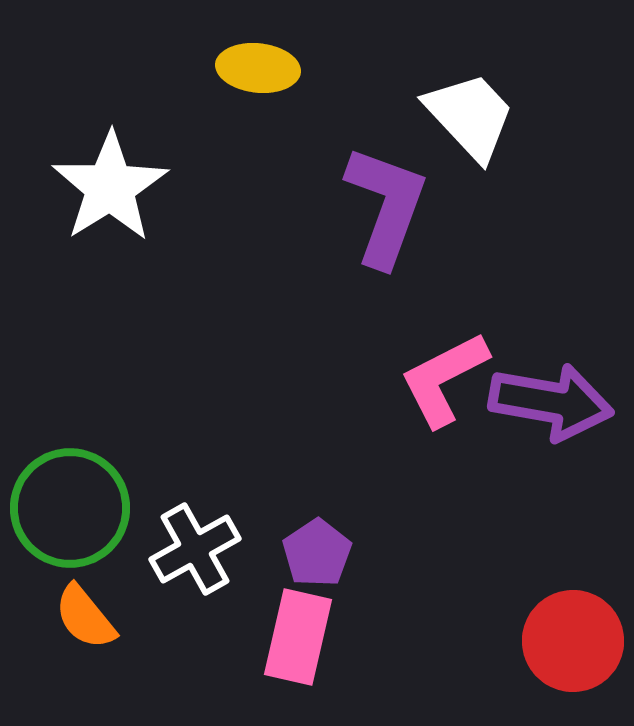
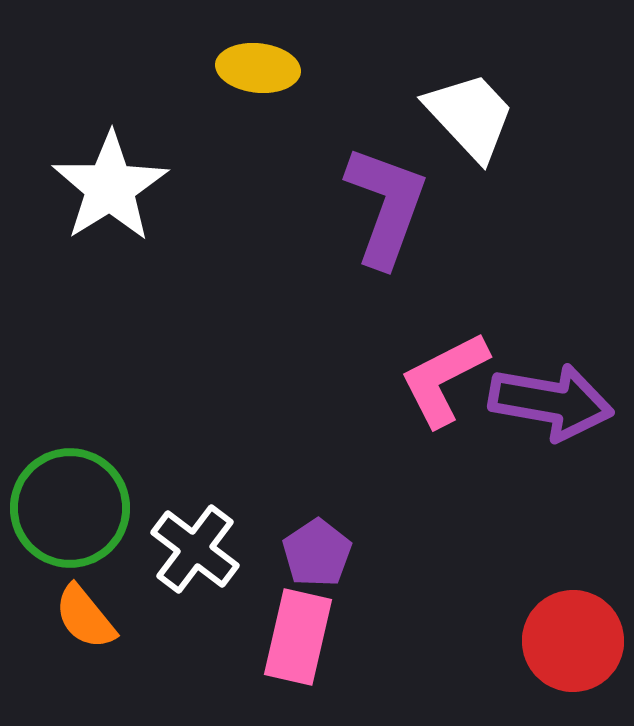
white cross: rotated 24 degrees counterclockwise
